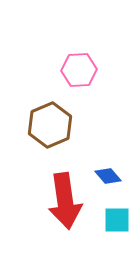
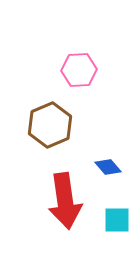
blue diamond: moved 9 px up
